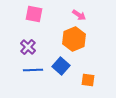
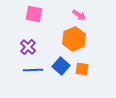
orange square: moved 6 px left, 11 px up
